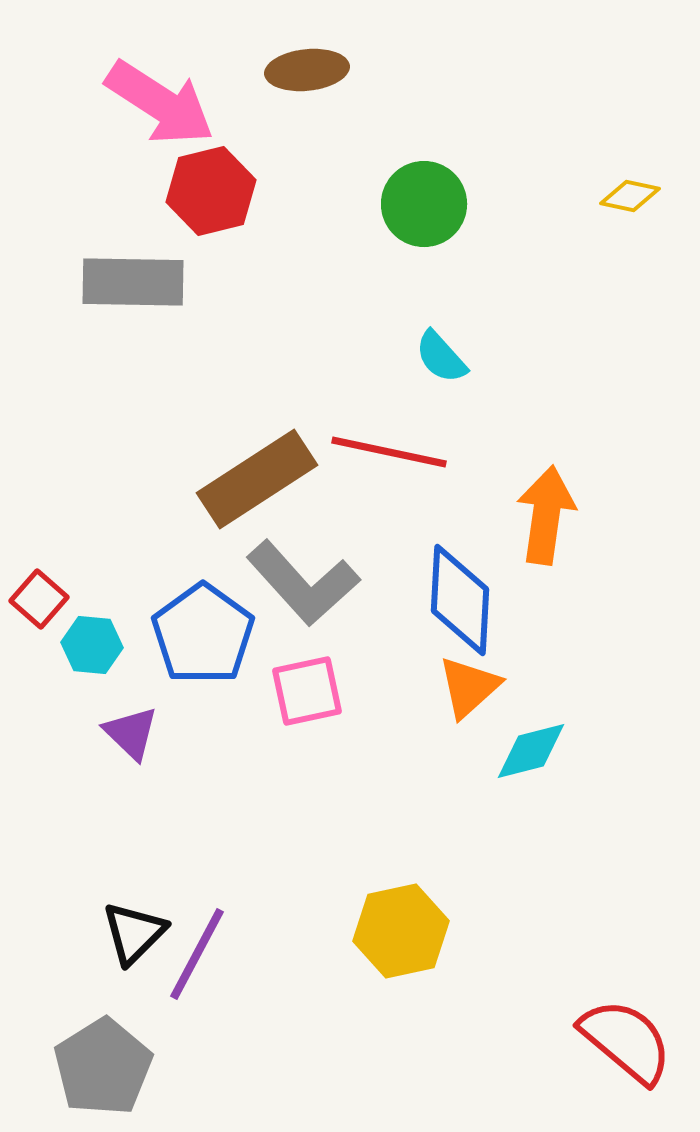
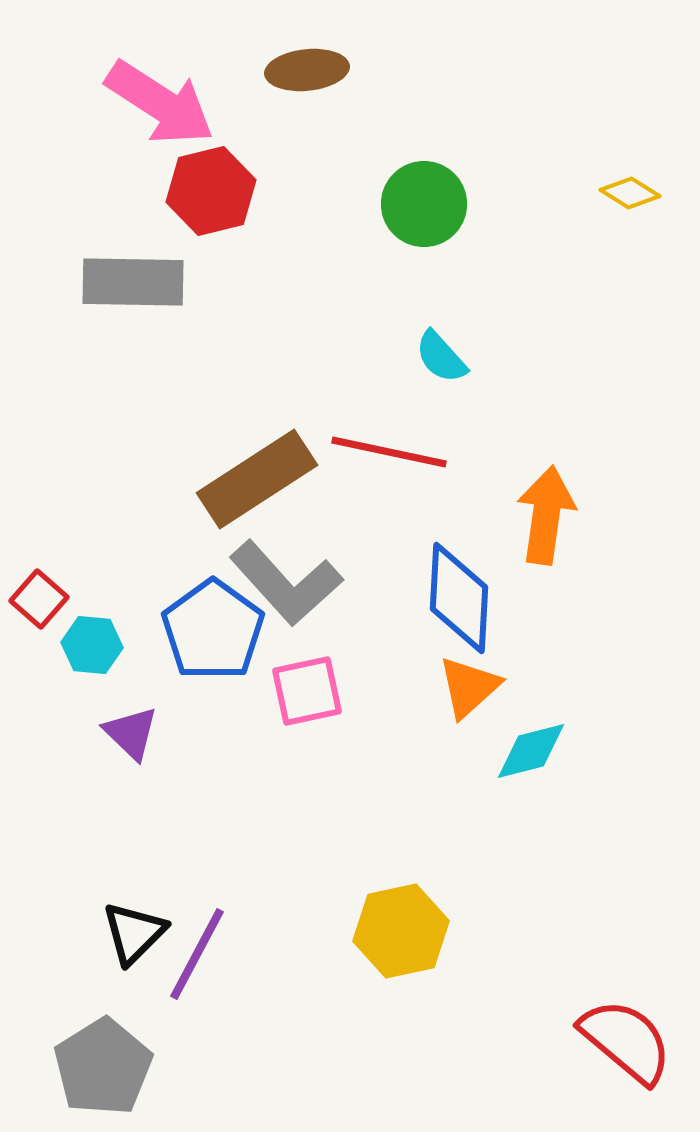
yellow diamond: moved 3 px up; rotated 20 degrees clockwise
gray L-shape: moved 17 px left
blue diamond: moved 1 px left, 2 px up
blue pentagon: moved 10 px right, 4 px up
